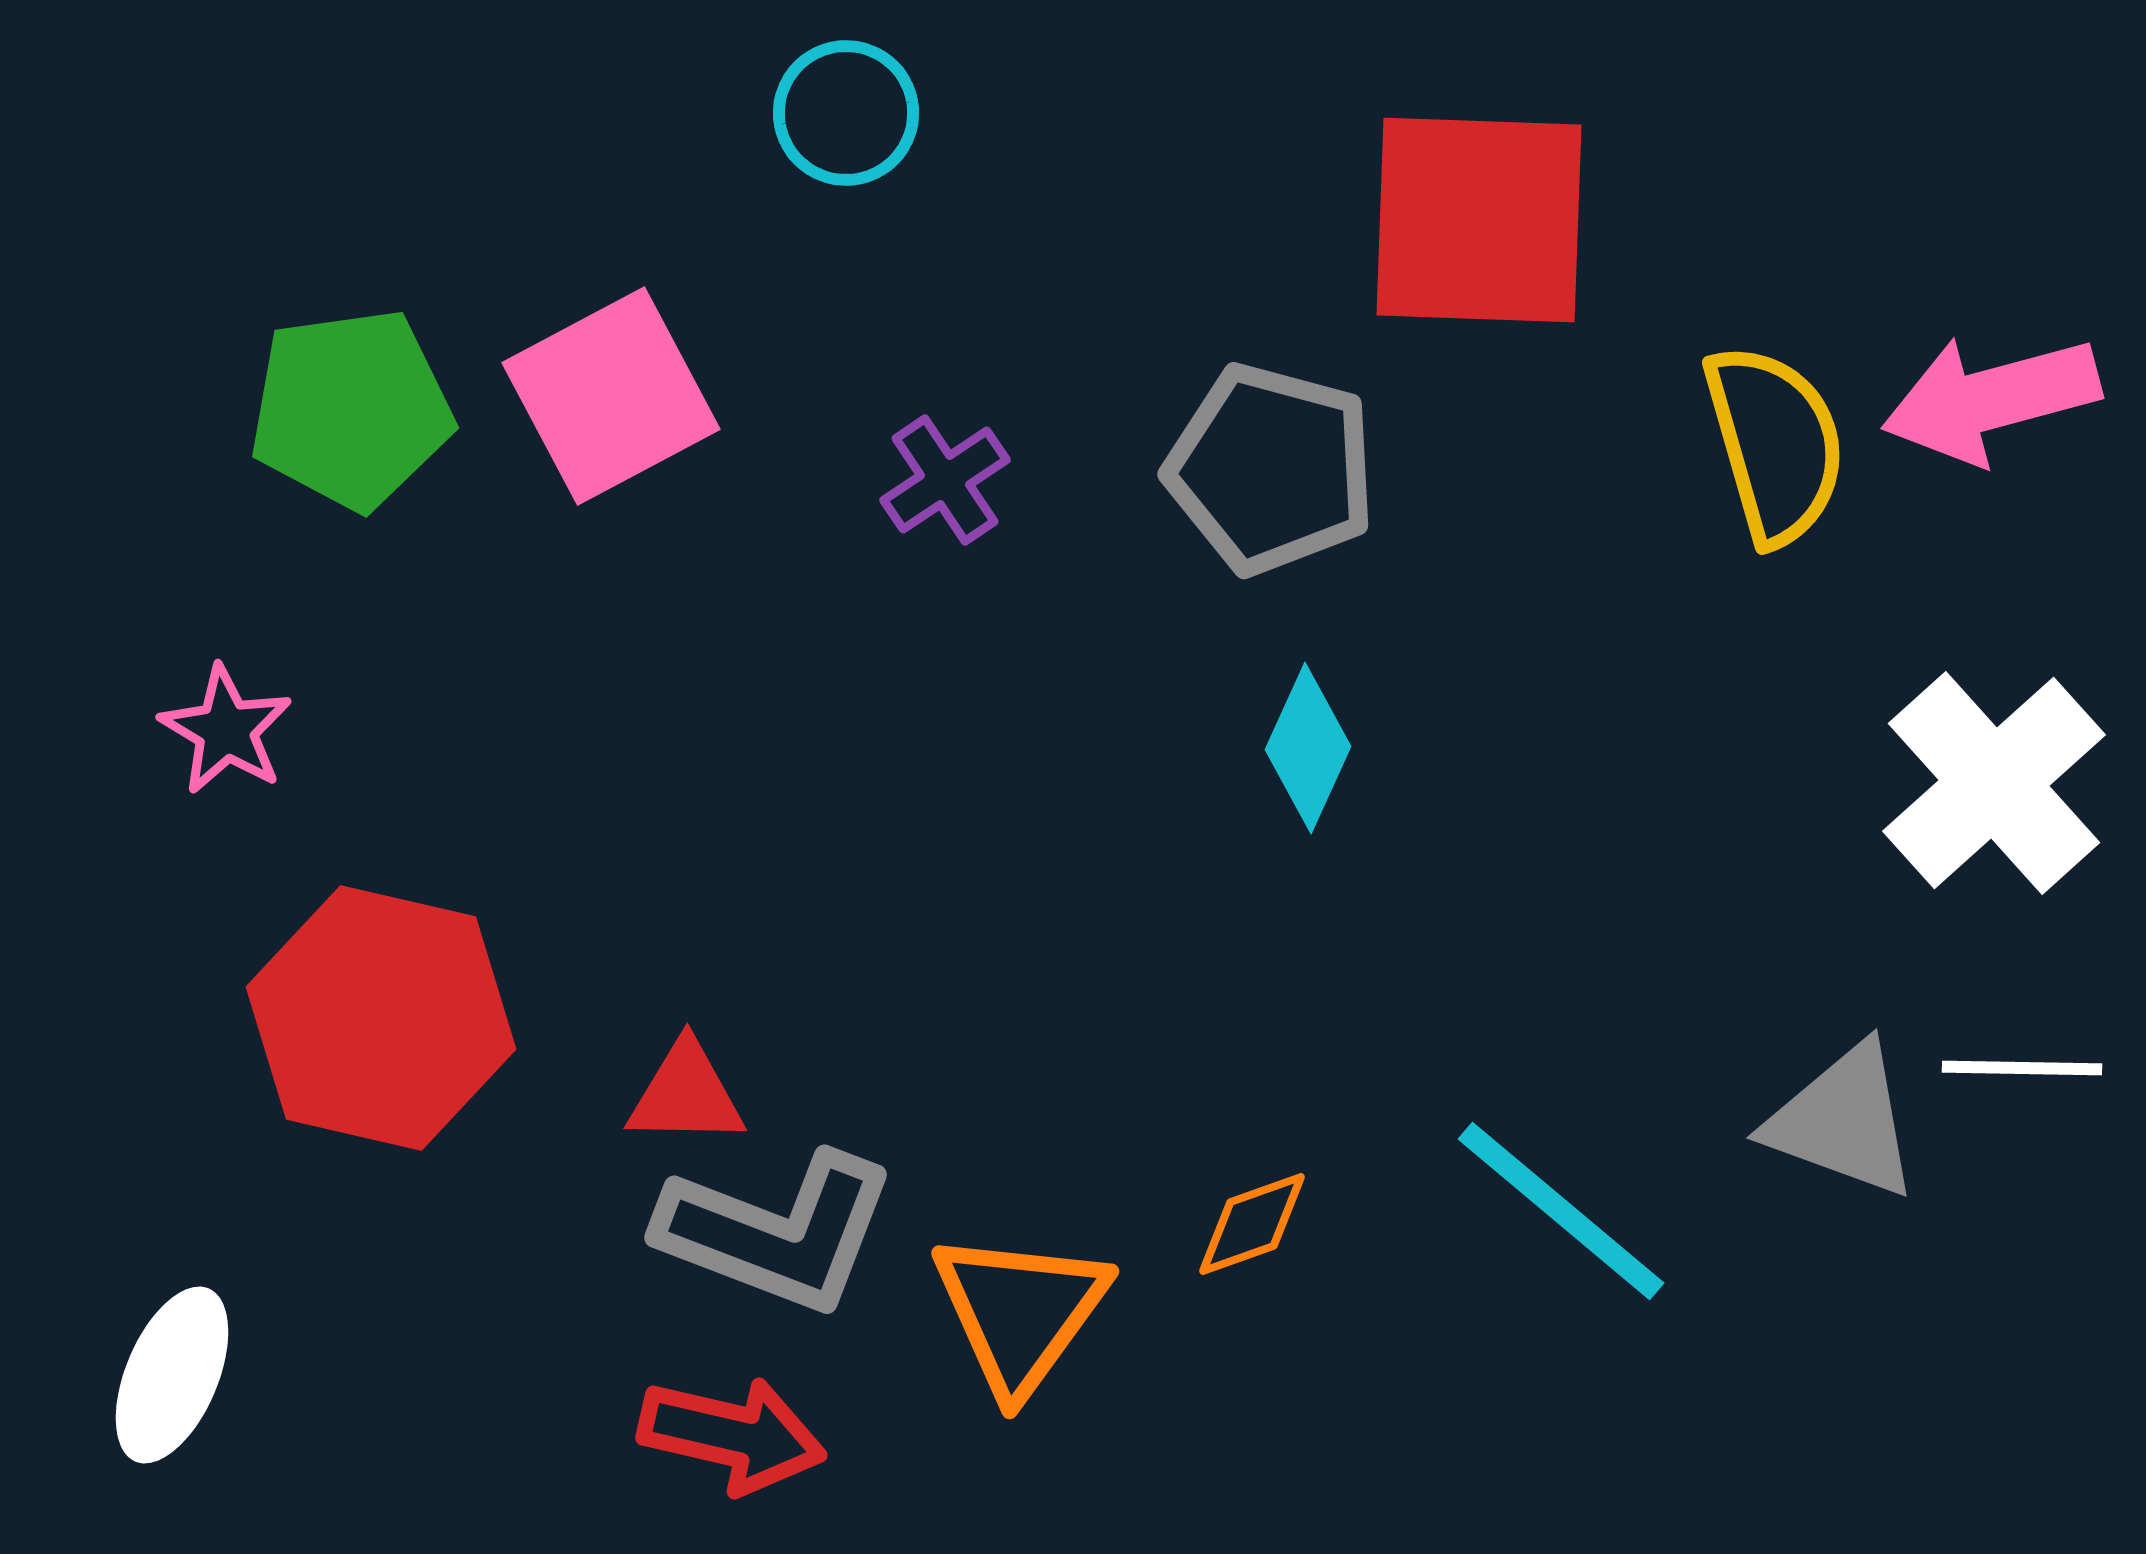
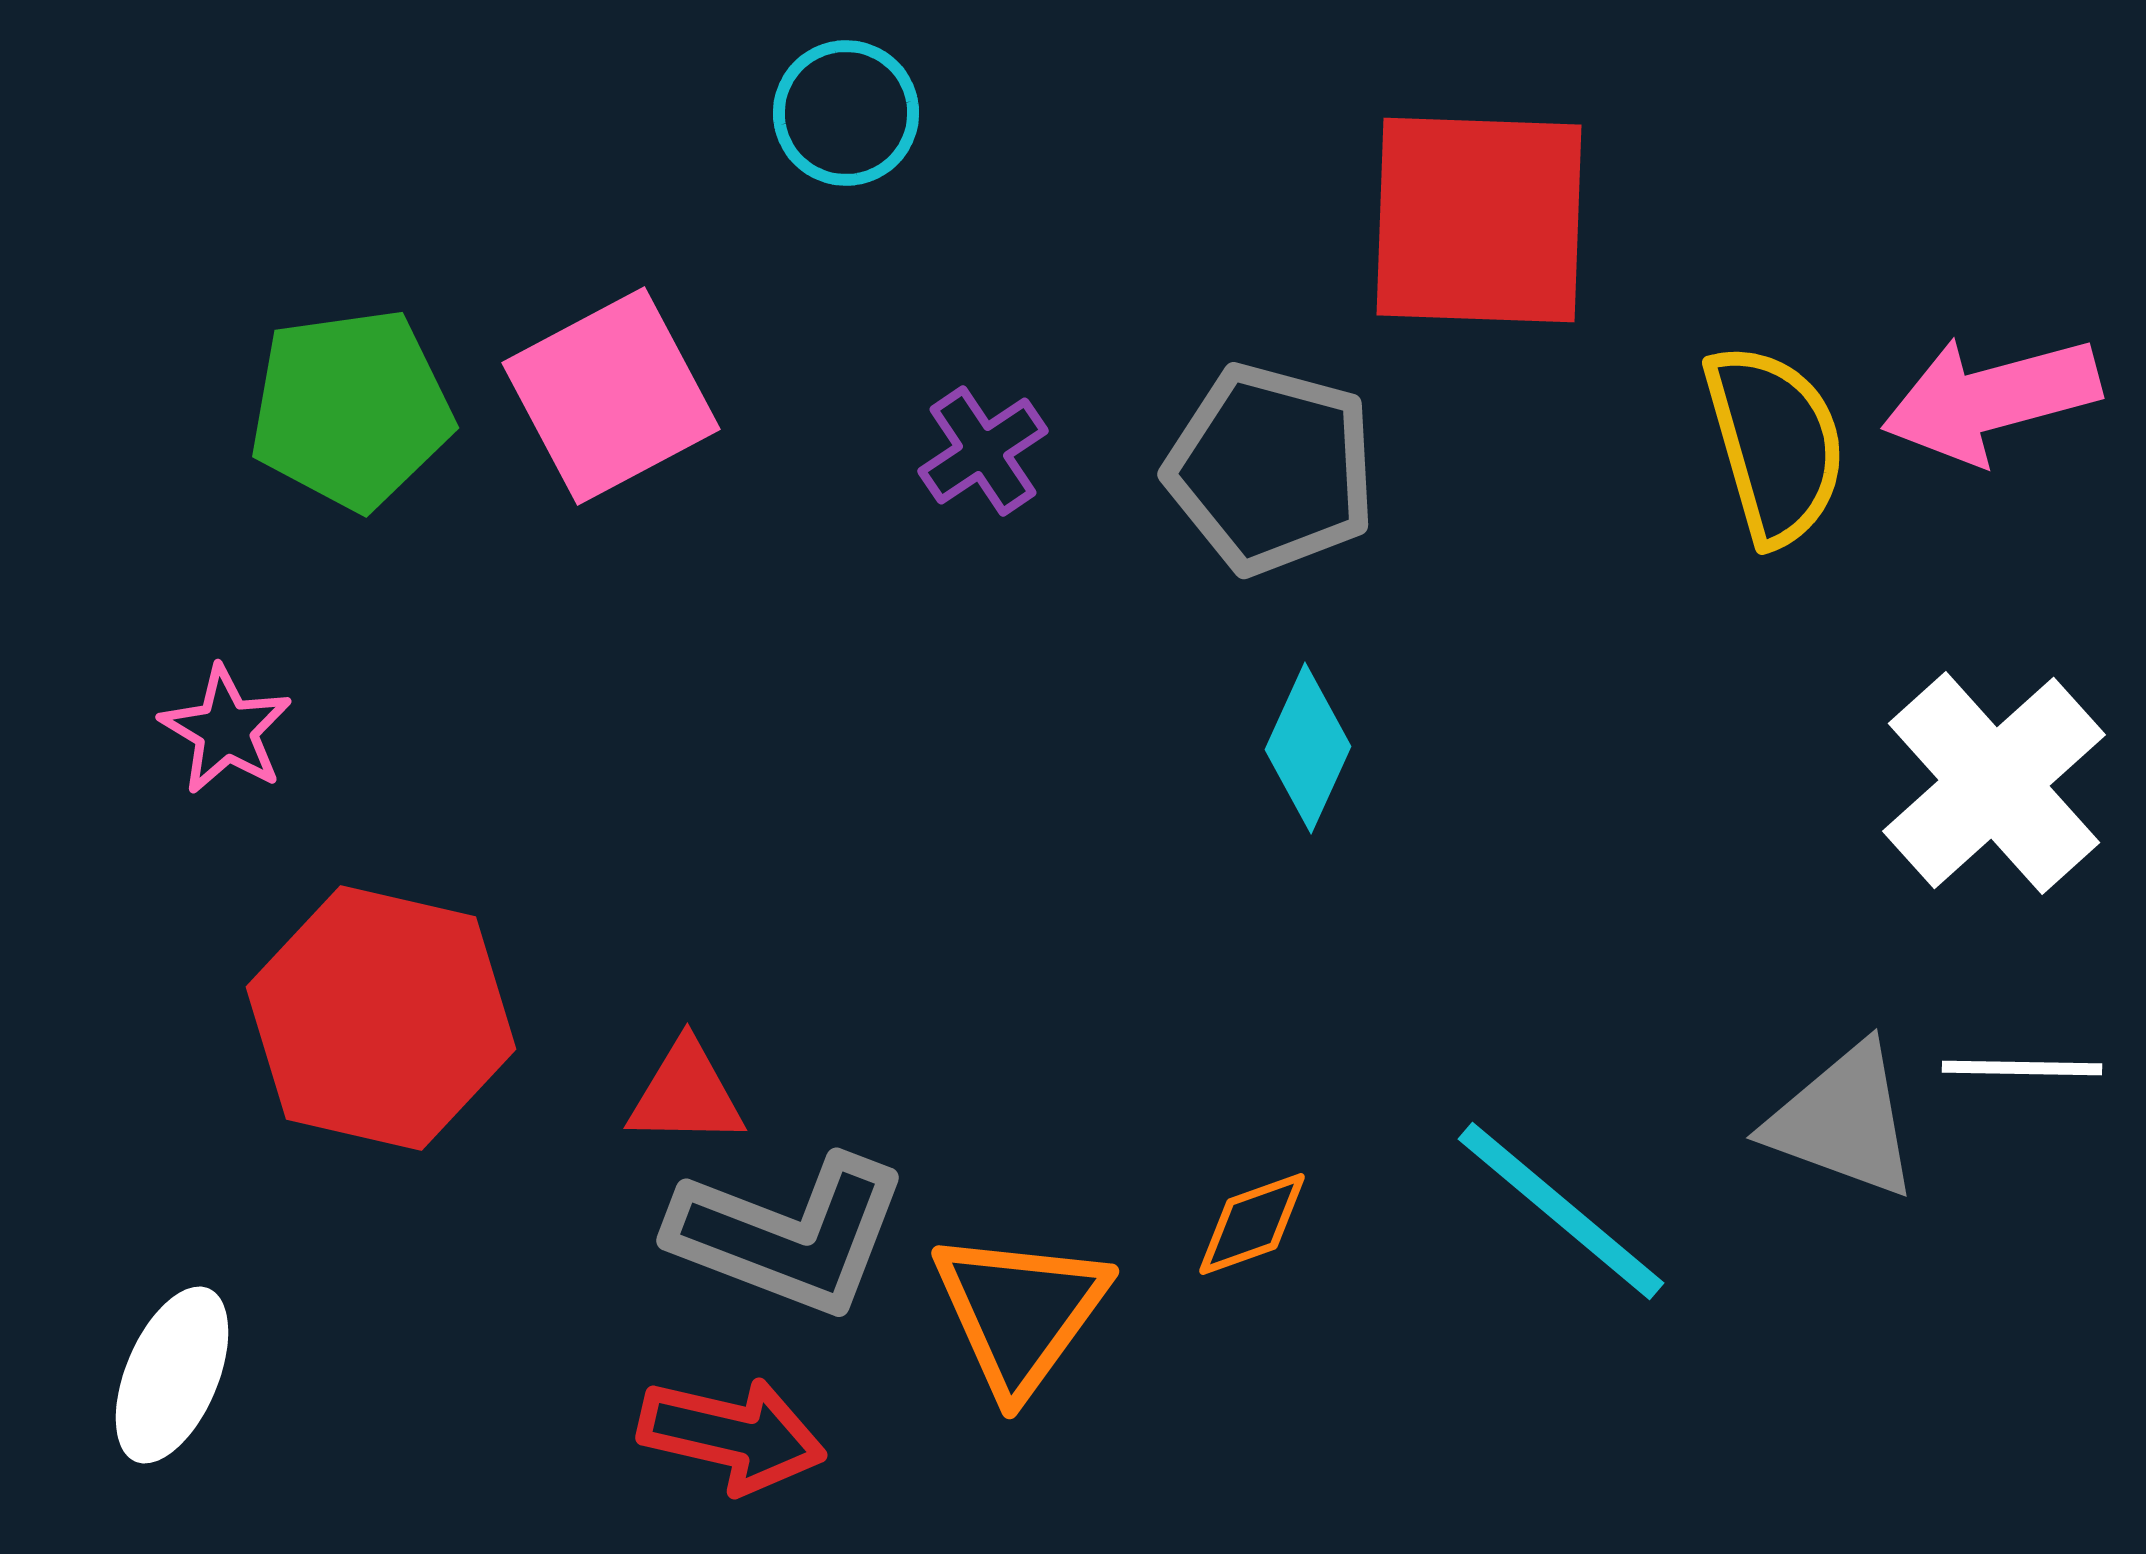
purple cross: moved 38 px right, 29 px up
gray L-shape: moved 12 px right, 3 px down
